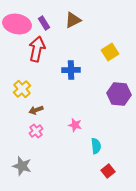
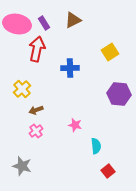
blue cross: moved 1 px left, 2 px up
